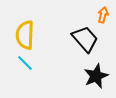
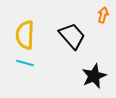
black trapezoid: moved 13 px left, 3 px up
cyan line: rotated 30 degrees counterclockwise
black star: moved 2 px left
